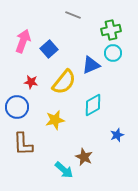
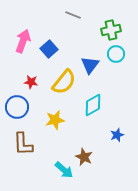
cyan circle: moved 3 px right, 1 px down
blue triangle: moved 1 px left; rotated 30 degrees counterclockwise
